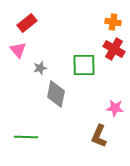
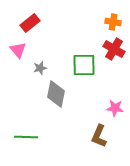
red rectangle: moved 3 px right
